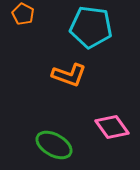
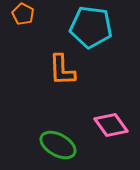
orange L-shape: moved 7 px left, 5 px up; rotated 68 degrees clockwise
pink diamond: moved 1 px left, 2 px up
green ellipse: moved 4 px right
